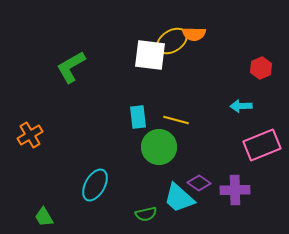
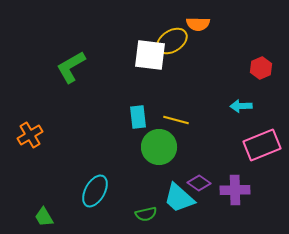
orange semicircle: moved 4 px right, 10 px up
cyan ellipse: moved 6 px down
